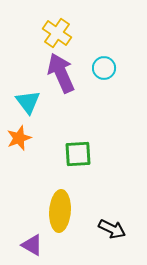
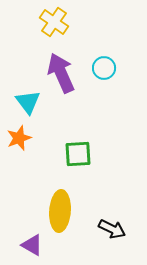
yellow cross: moved 3 px left, 11 px up
